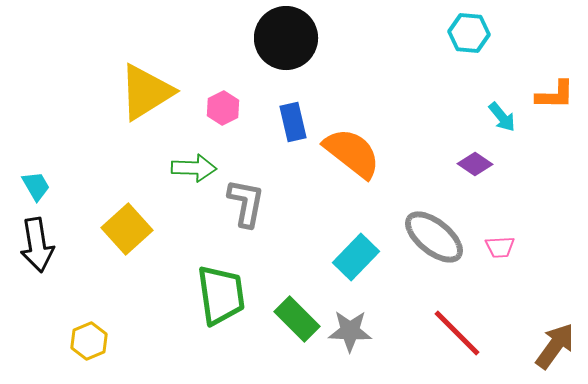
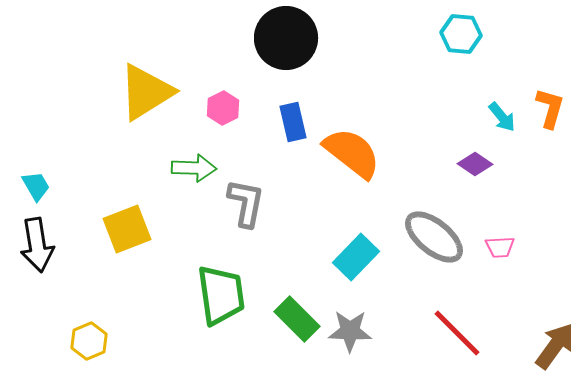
cyan hexagon: moved 8 px left, 1 px down
orange L-shape: moved 5 px left, 13 px down; rotated 75 degrees counterclockwise
yellow square: rotated 21 degrees clockwise
